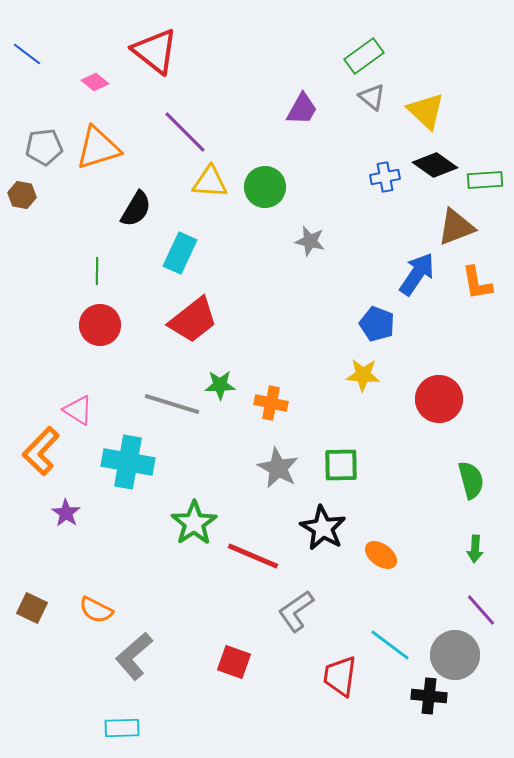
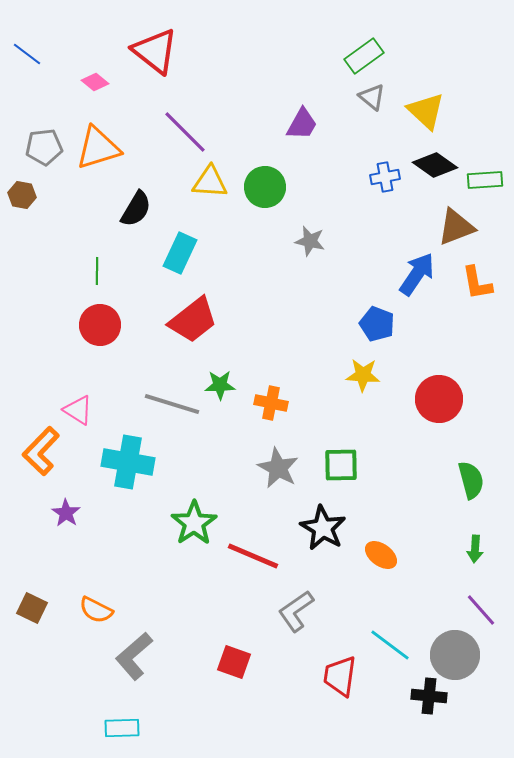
purple trapezoid at (302, 109): moved 15 px down
